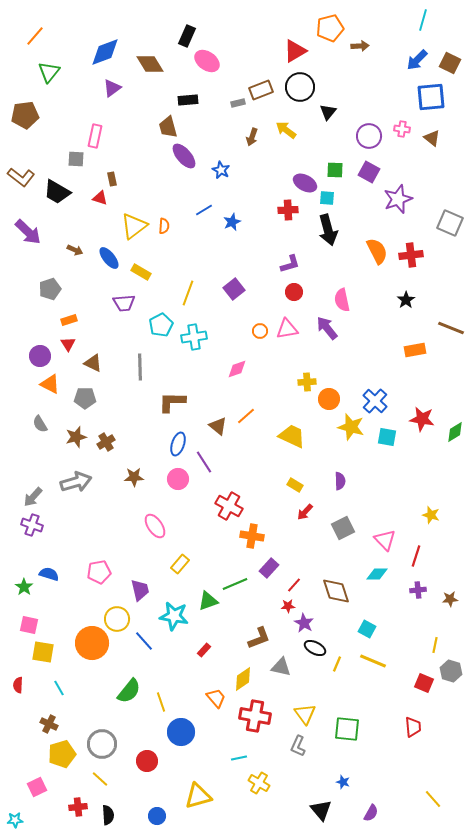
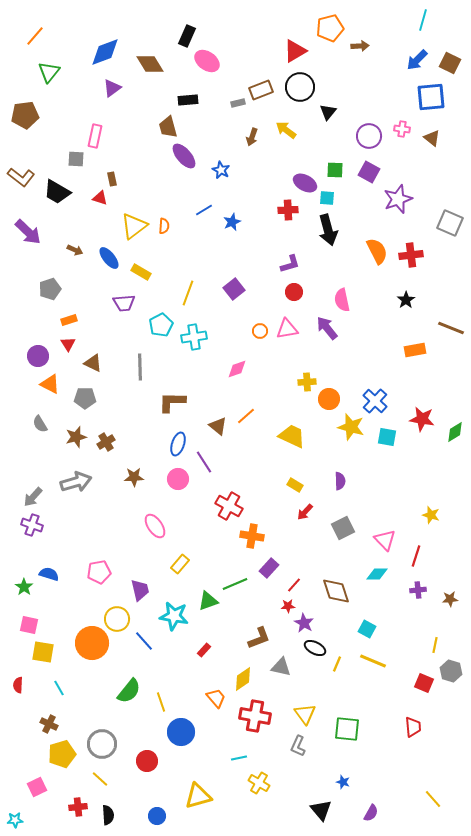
purple circle at (40, 356): moved 2 px left
